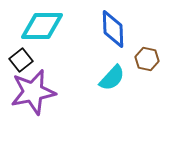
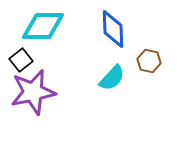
cyan diamond: moved 1 px right
brown hexagon: moved 2 px right, 2 px down
